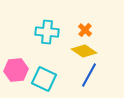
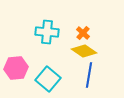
orange cross: moved 2 px left, 3 px down
pink hexagon: moved 2 px up
blue line: rotated 20 degrees counterclockwise
cyan square: moved 4 px right; rotated 15 degrees clockwise
